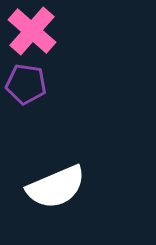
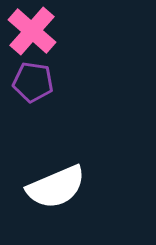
purple pentagon: moved 7 px right, 2 px up
